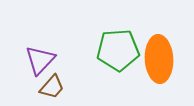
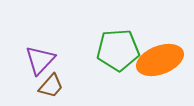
orange ellipse: moved 1 px right, 1 px down; rotated 72 degrees clockwise
brown trapezoid: moved 1 px left, 1 px up
